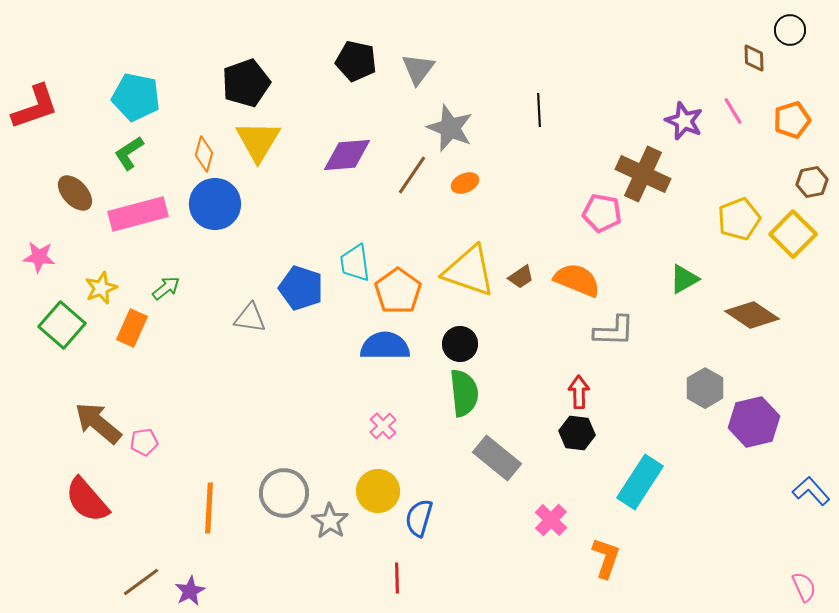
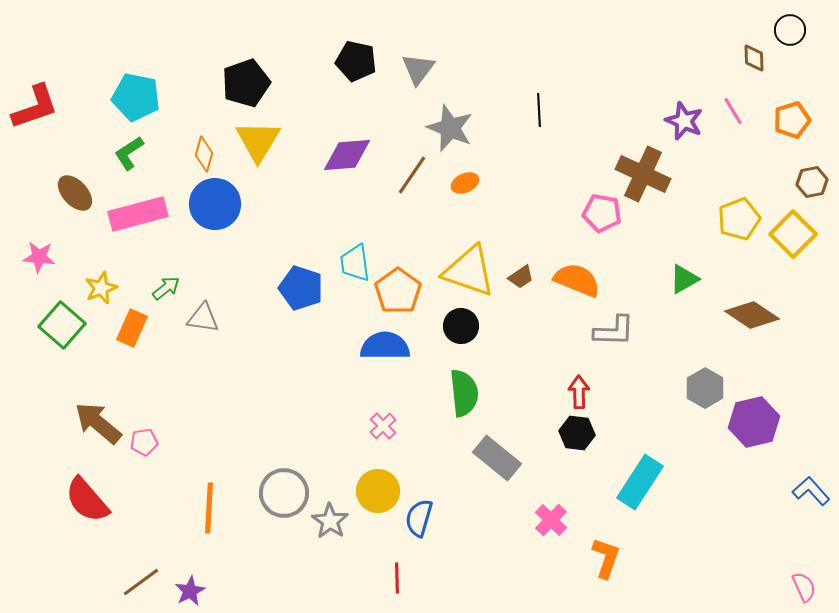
gray triangle at (250, 318): moved 47 px left
black circle at (460, 344): moved 1 px right, 18 px up
